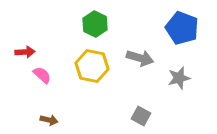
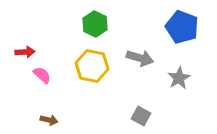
blue pentagon: moved 1 px up
gray star: rotated 15 degrees counterclockwise
